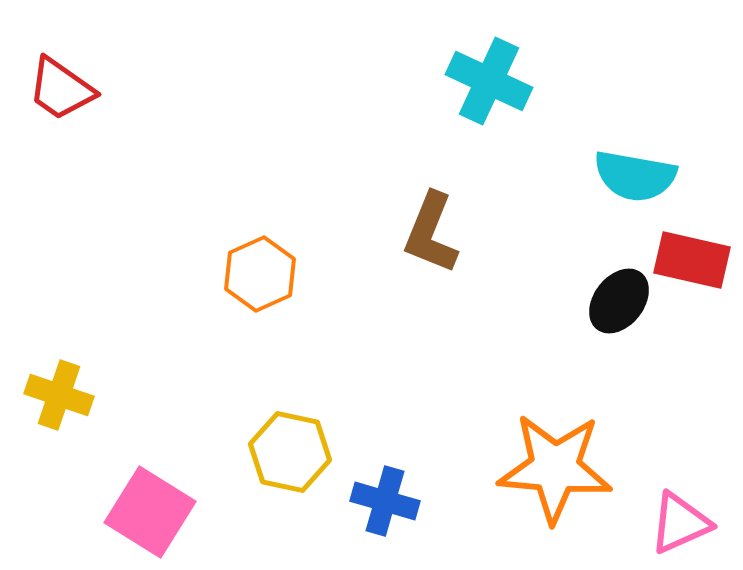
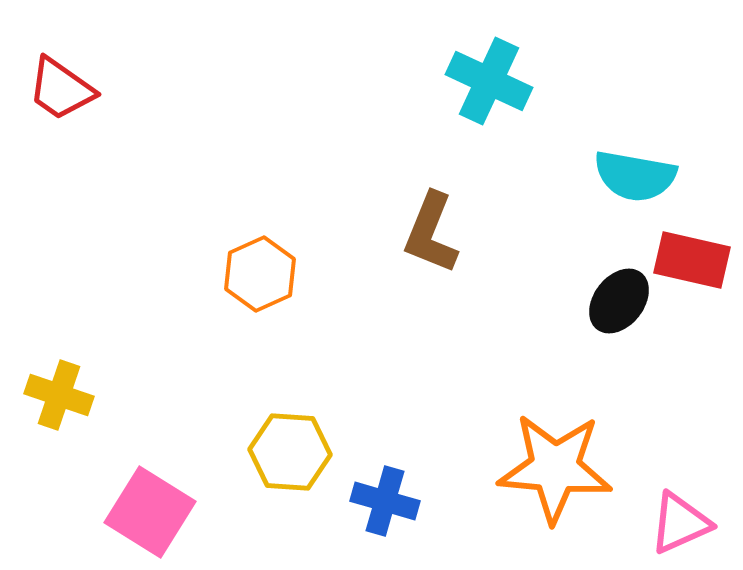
yellow hexagon: rotated 8 degrees counterclockwise
